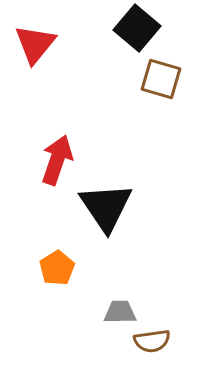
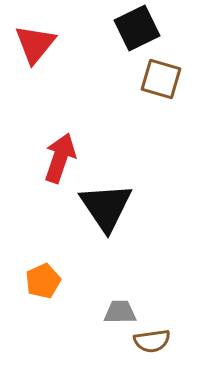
black square: rotated 24 degrees clockwise
red arrow: moved 3 px right, 2 px up
orange pentagon: moved 14 px left, 13 px down; rotated 8 degrees clockwise
